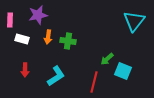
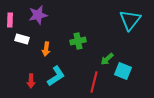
cyan triangle: moved 4 px left, 1 px up
orange arrow: moved 2 px left, 12 px down
green cross: moved 10 px right; rotated 21 degrees counterclockwise
red arrow: moved 6 px right, 11 px down
